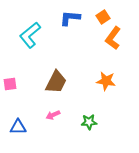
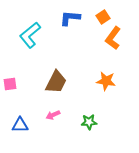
blue triangle: moved 2 px right, 2 px up
